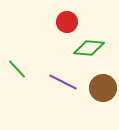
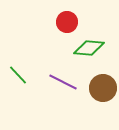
green line: moved 1 px right, 6 px down
